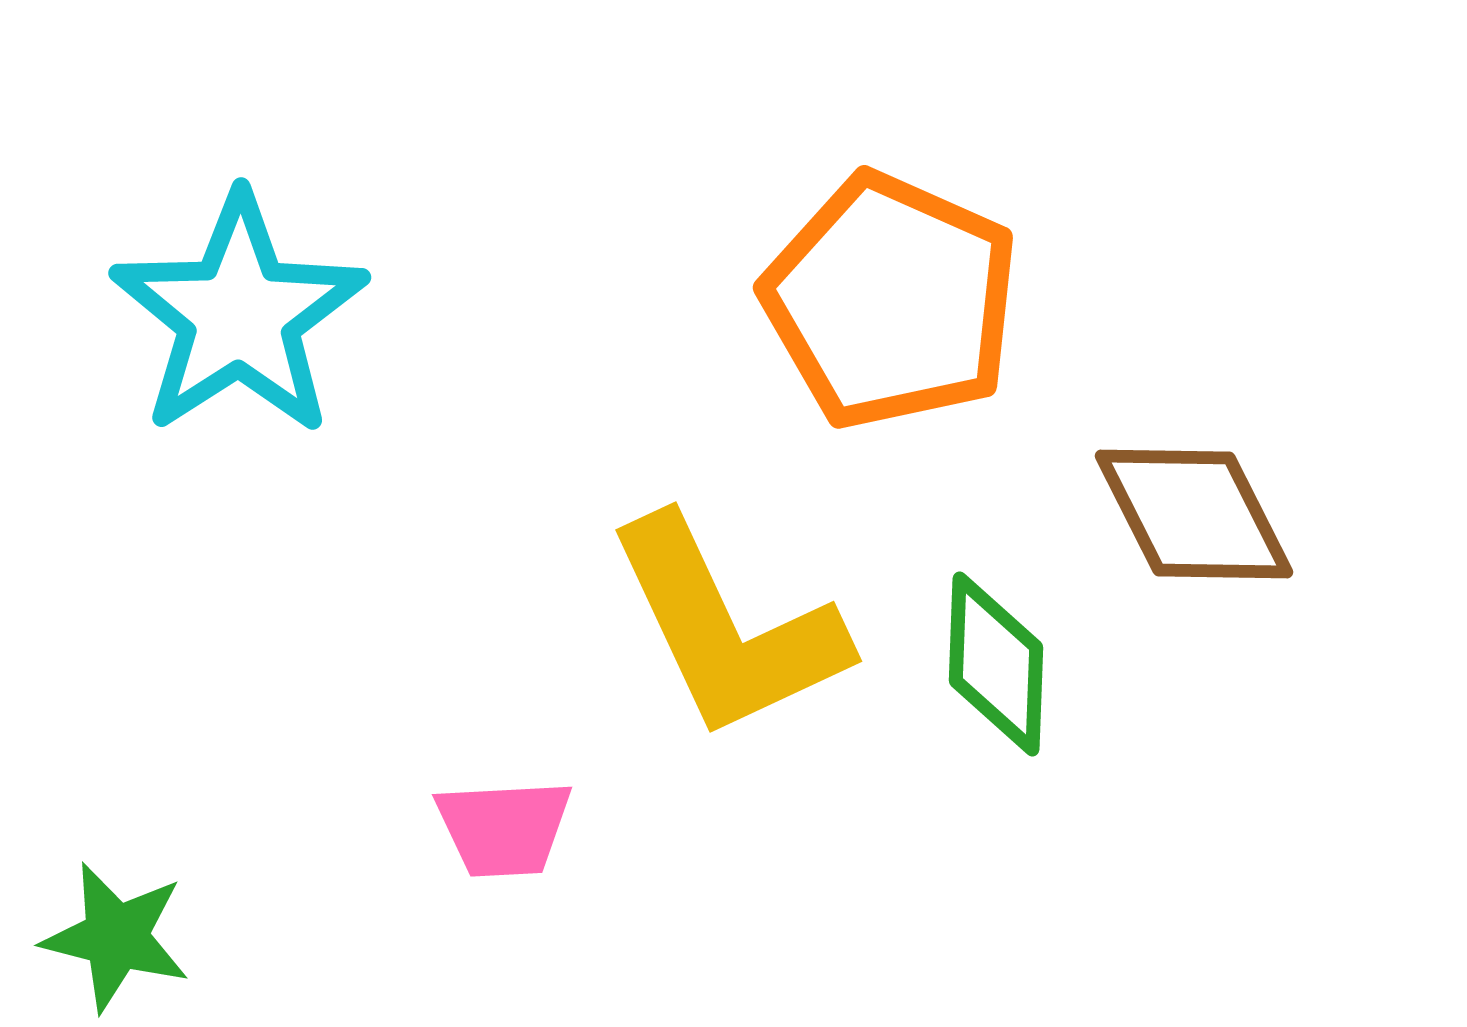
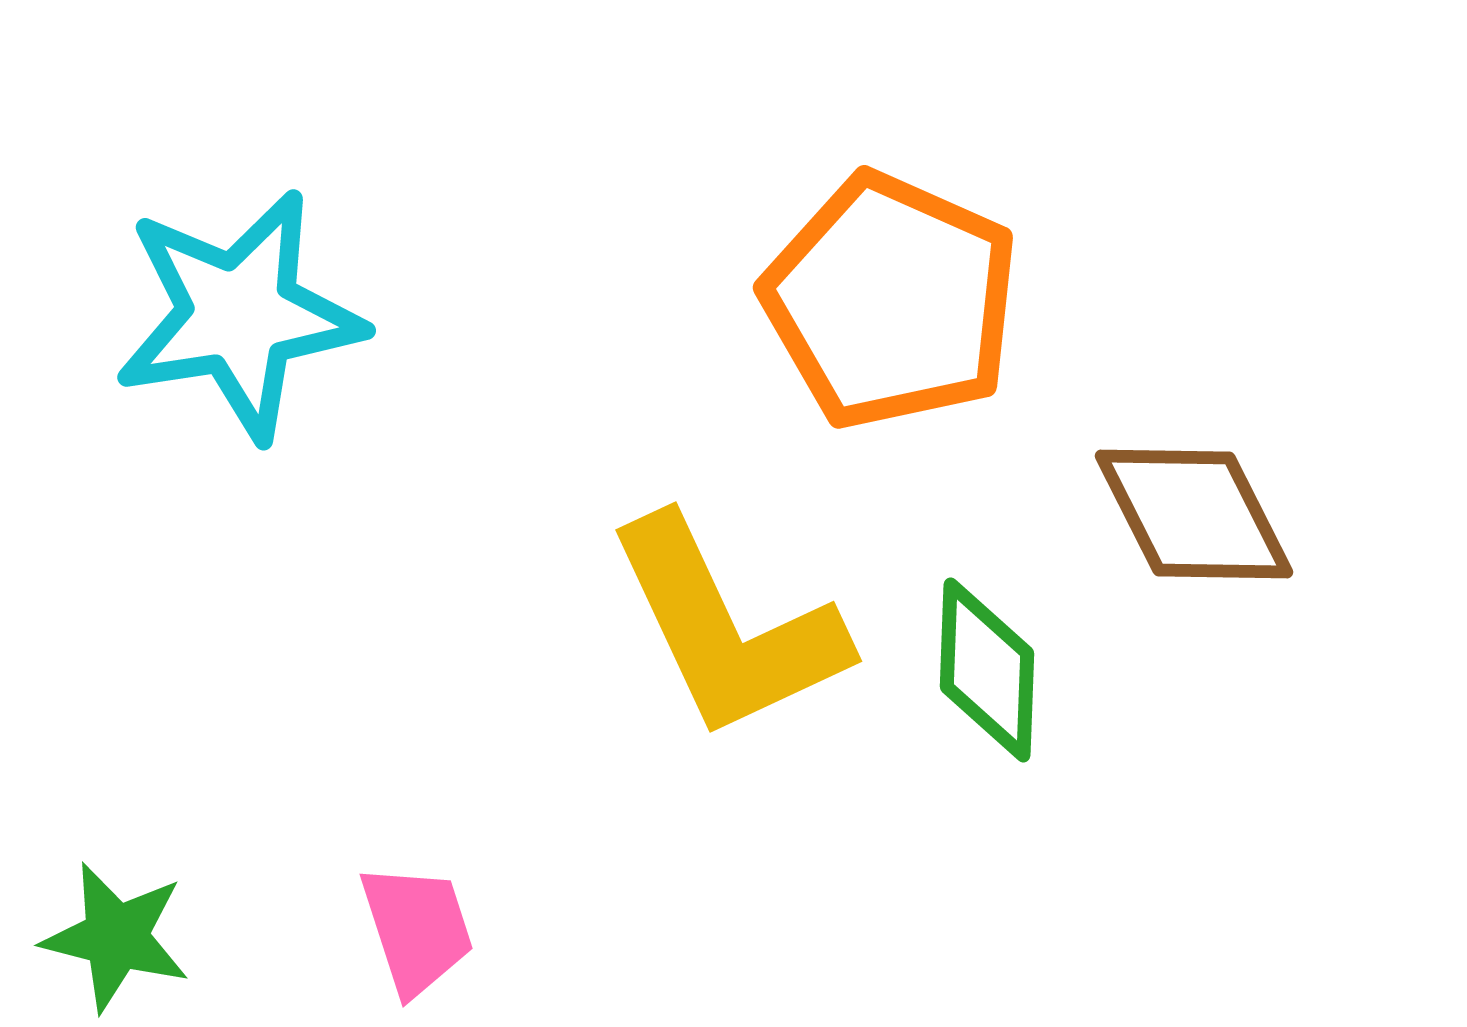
cyan star: rotated 24 degrees clockwise
green diamond: moved 9 px left, 6 px down
pink trapezoid: moved 87 px left, 101 px down; rotated 105 degrees counterclockwise
